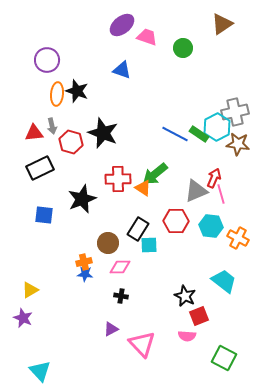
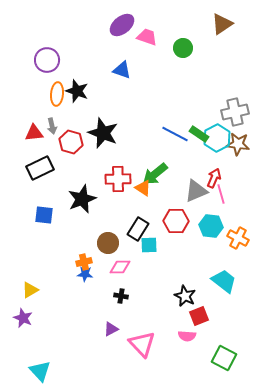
cyan hexagon at (217, 127): moved 11 px down
